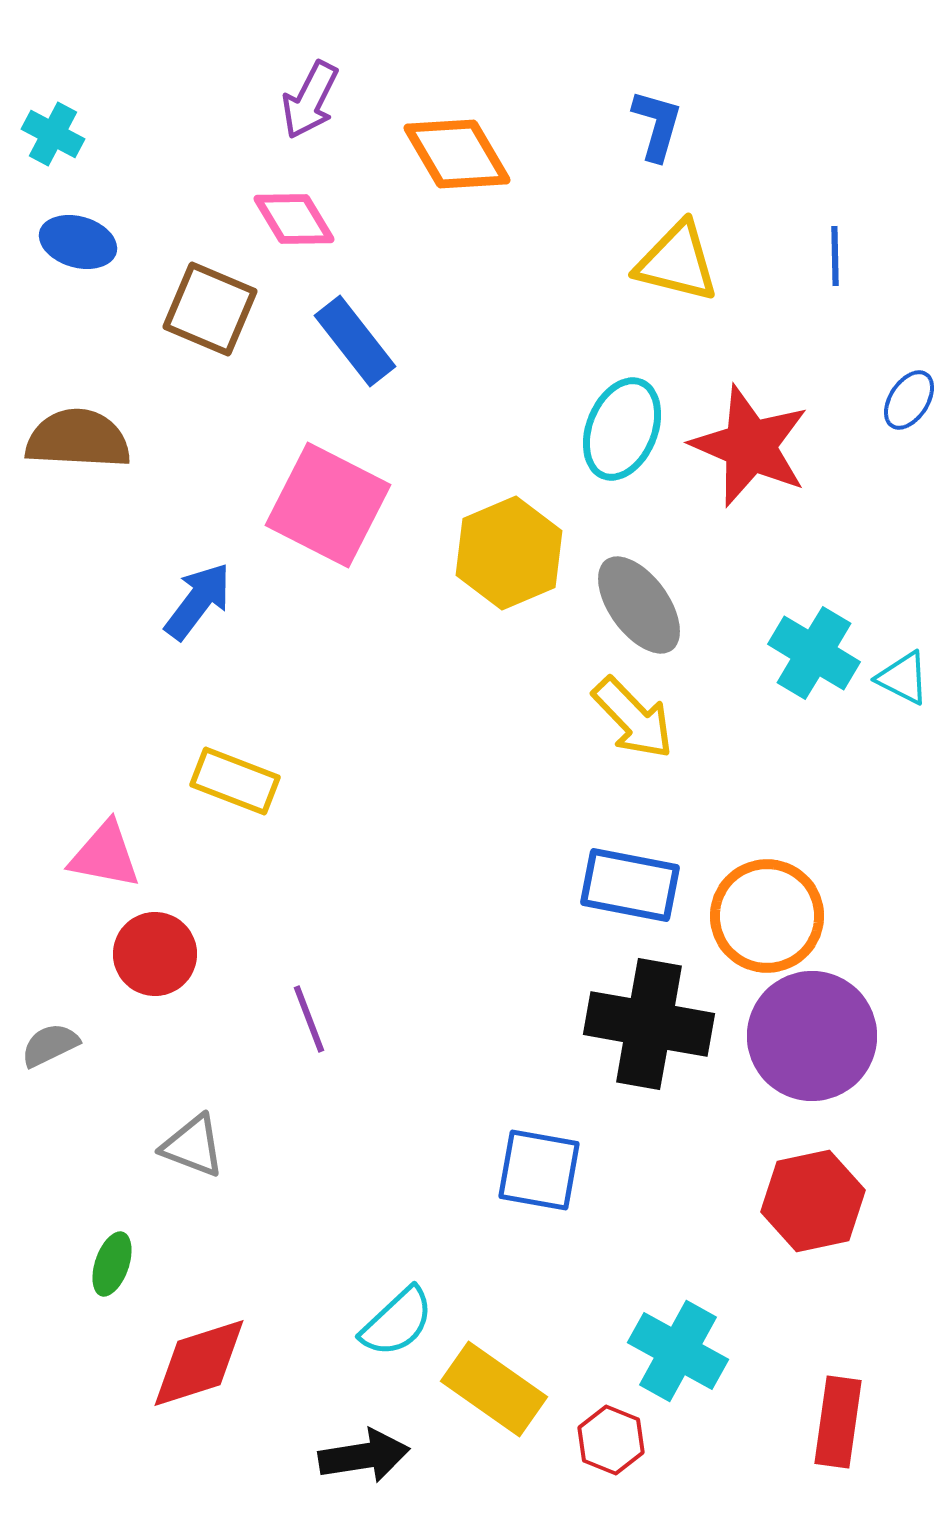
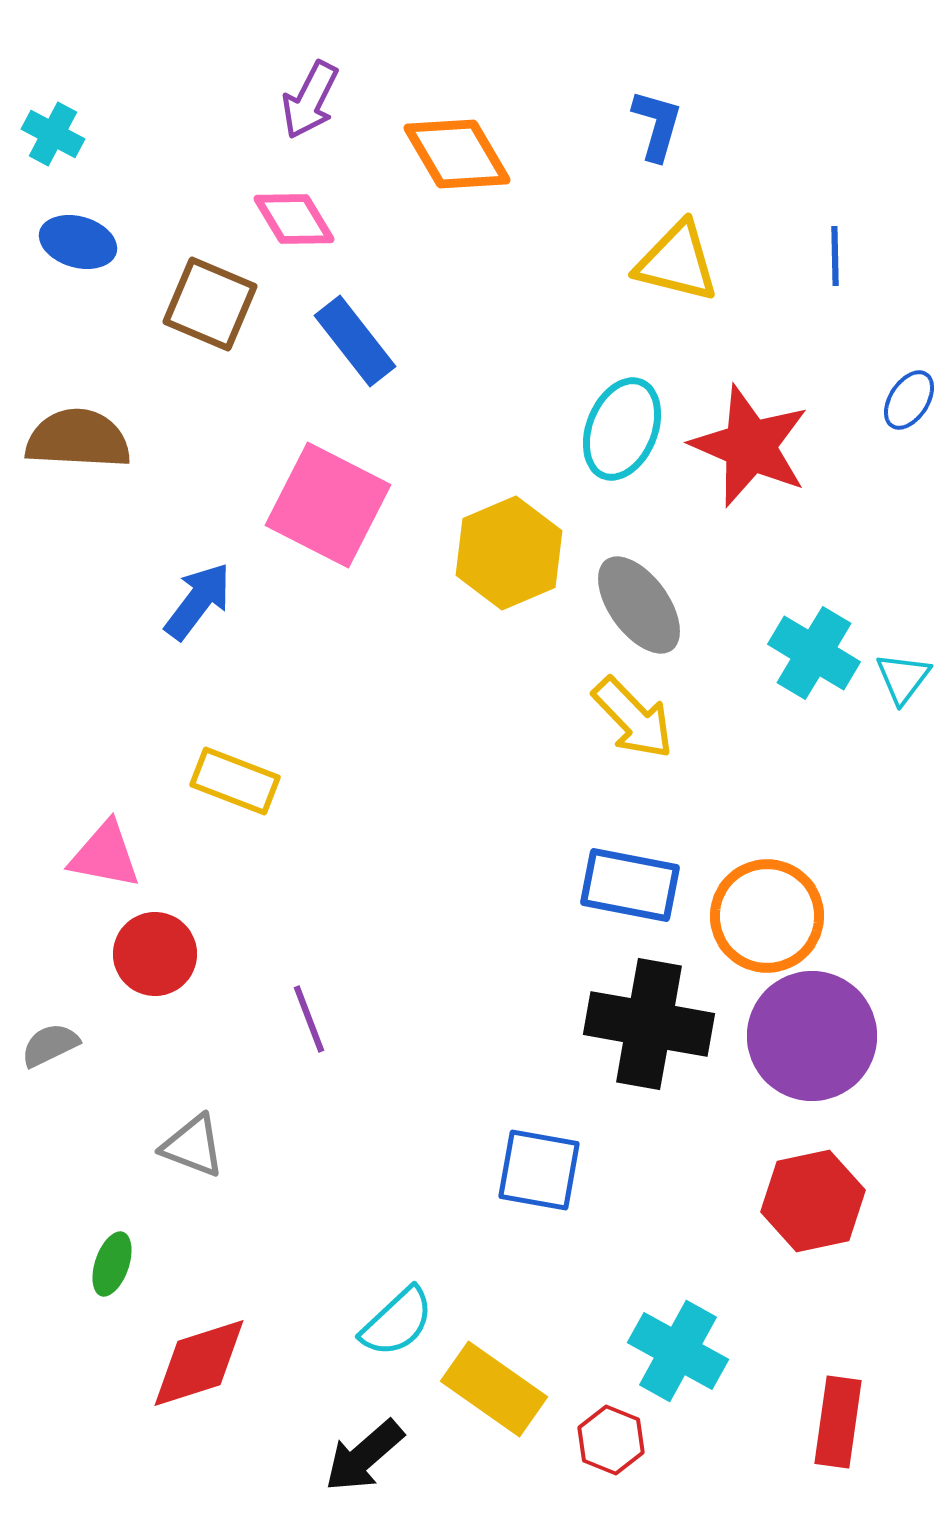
brown square at (210, 309): moved 5 px up
cyan triangle at (903, 678): rotated 40 degrees clockwise
black arrow at (364, 1456): rotated 148 degrees clockwise
